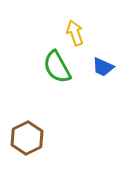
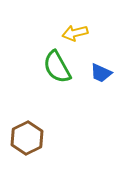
yellow arrow: rotated 85 degrees counterclockwise
blue trapezoid: moved 2 px left, 6 px down
